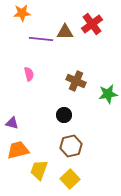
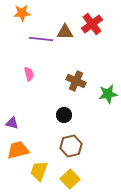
yellow trapezoid: moved 1 px down
